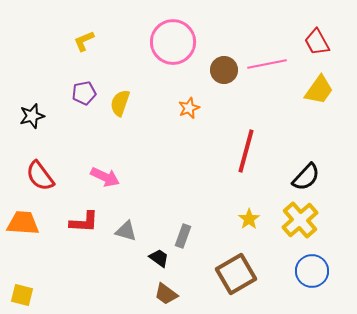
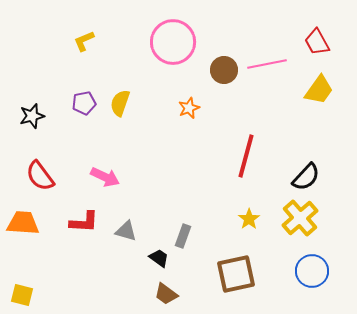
purple pentagon: moved 10 px down
red line: moved 5 px down
yellow cross: moved 2 px up
brown square: rotated 18 degrees clockwise
